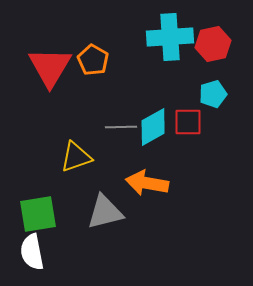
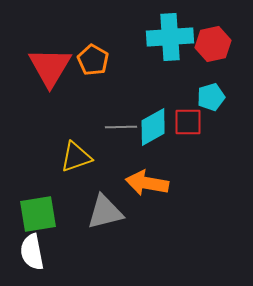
cyan pentagon: moved 2 px left, 3 px down
